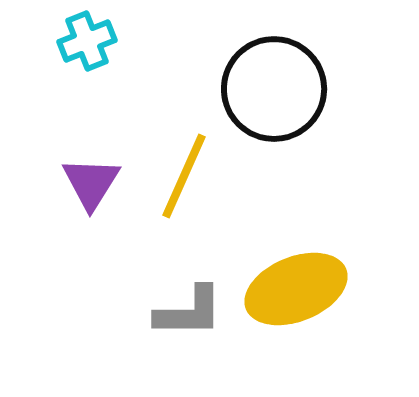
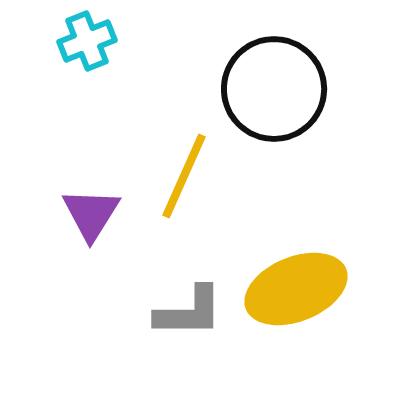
purple triangle: moved 31 px down
